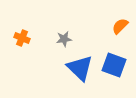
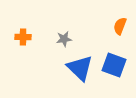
orange semicircle: rotated 24 degrees counterclockwise
orange cross: moved 1 px right, 1 px up; rotated 21 degrees counterclockwise
